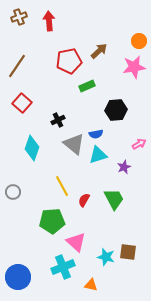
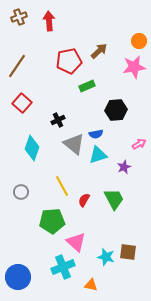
gray circle: moved 8 px right
